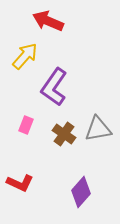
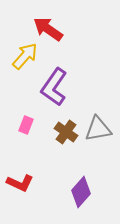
red arrow: moved 8 px down; rotated 12 degrees clockwise
brown cross: moved 2 px right, 2 px up
